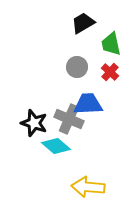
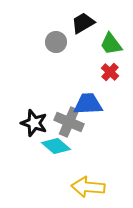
green trapezoid: rotated 25 degrees counterclockwise
gray circle: moved 21 px left, 25 px up
gray cross: moved 3 px down
